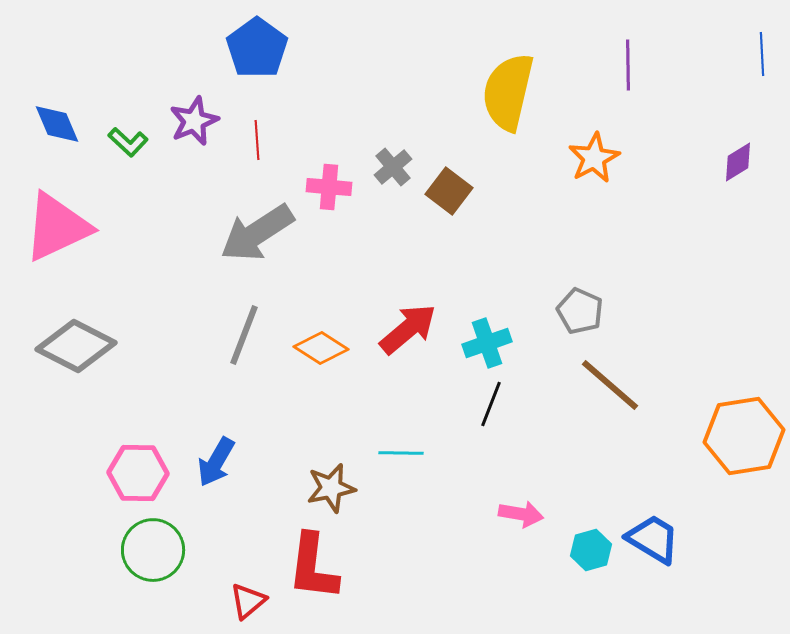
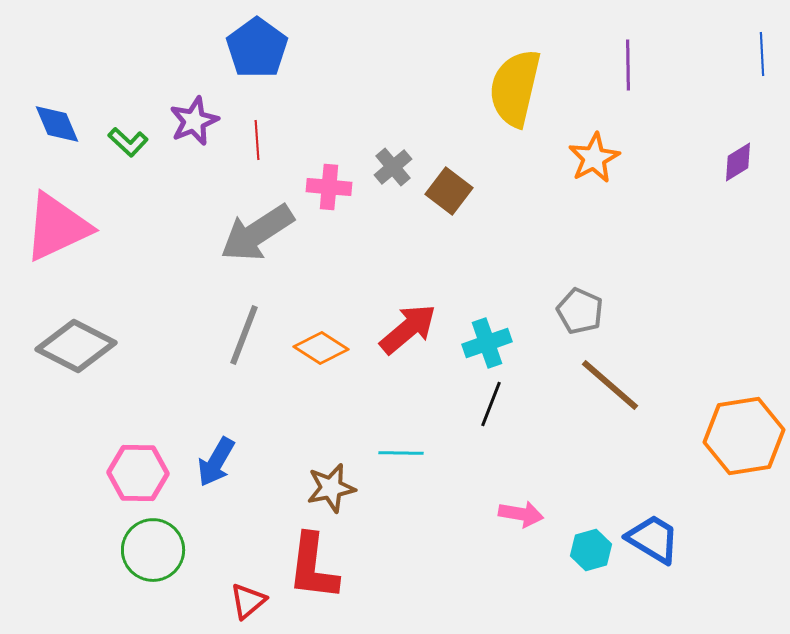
yellow semicircle: moved 7 px right, 4 px up
